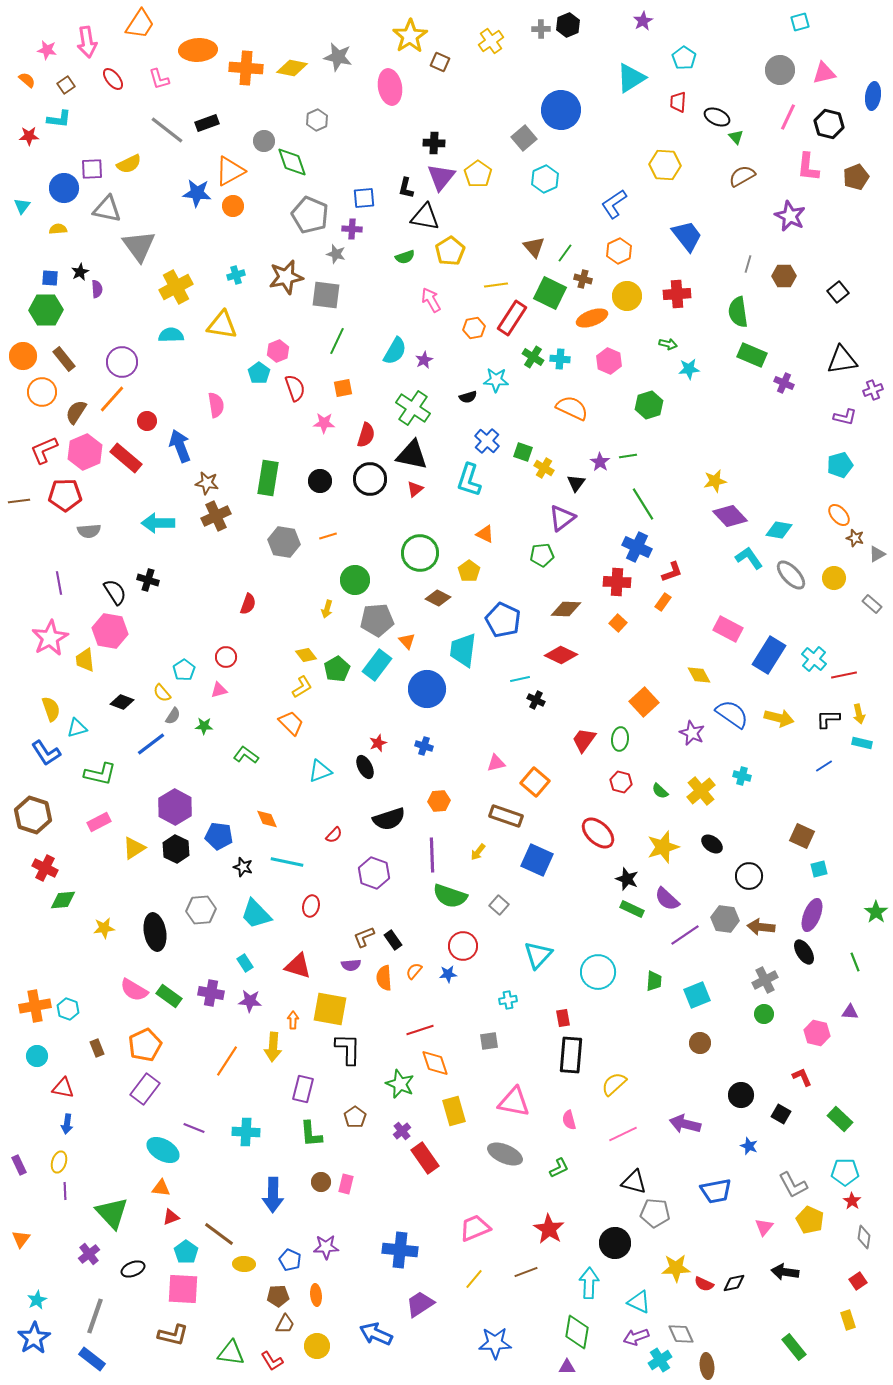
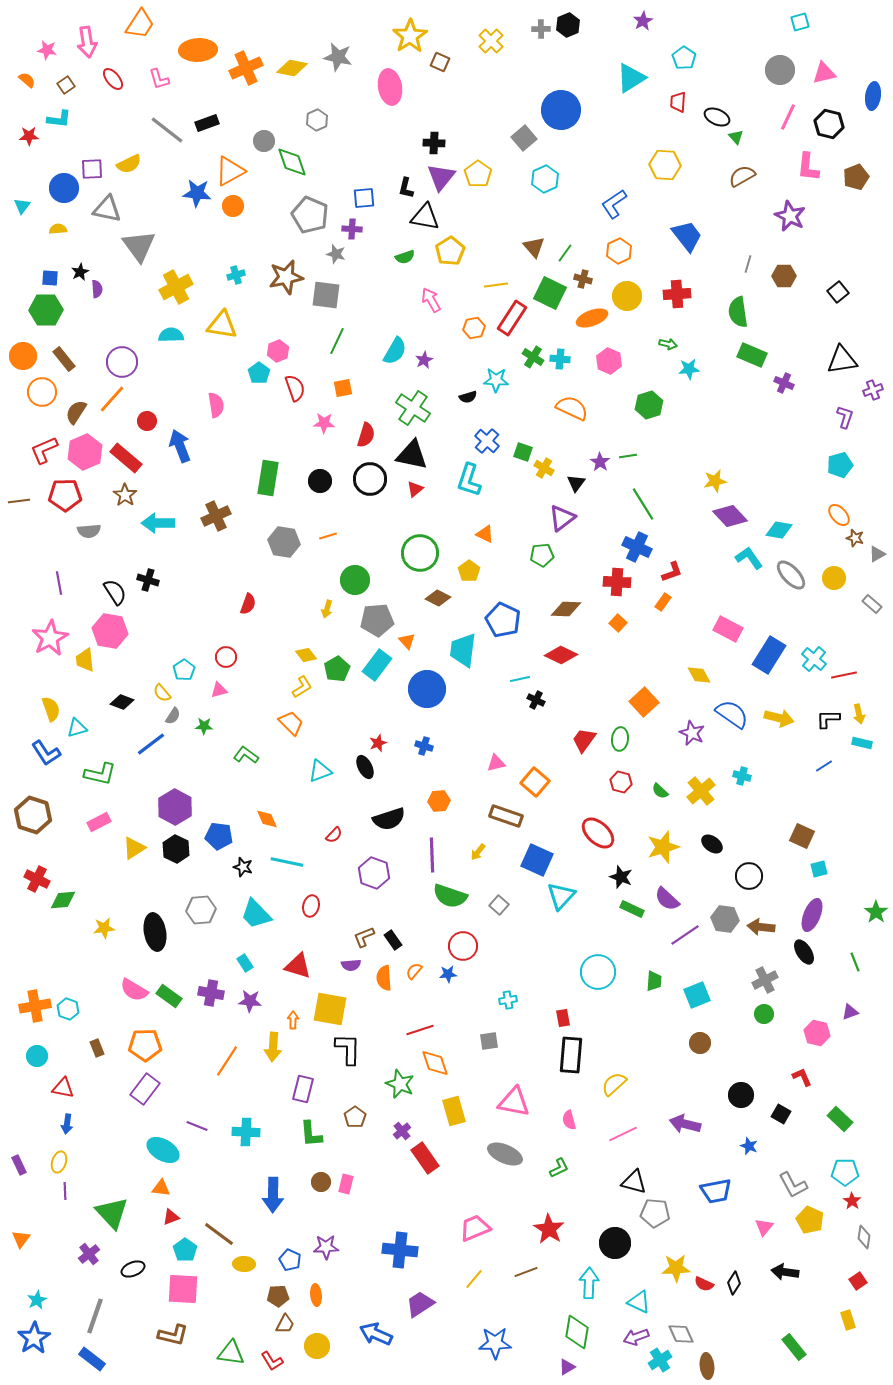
yellow cross at (491, 41): rotated 10 degrees counterclockwise
orange cross at (246, 68): rotated 28 degrees counterclockwise
purple L-shape at (845, 417): rotated 85 degrees counterclockwise
brown star at (207, 483): moved 82 px left, 12 px down; rotated 25 degrees clockwise
red cross at (45, 868): moved 8 px left, 11 px down
black star at (627, 879): moved 6 px left, 2 px up
cyan triangle at (538, 955): moved 23 px right, 59 px up
purple triangle at (850, 1012): rotated 24 degrees counterclockwise
orange pentagon at (145, 1045): rotated 24 degrees clockwise
purple line at (194, 1128): moved 3 px right, 2 px up
cyan pentagon at (186, 1252): moved 1 px left, 2 px up
black diamond at (734, 1283): rotated 45 degrees counterclockwise
purple triangle at (567, 1367): rotated 30 degrees counterclockwise
